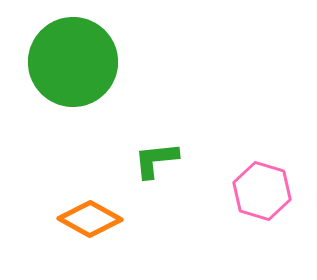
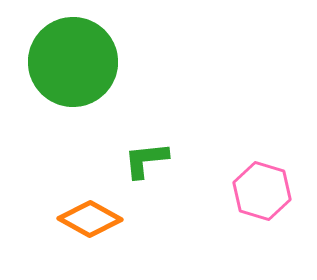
green L-shape: moved 10 px left
